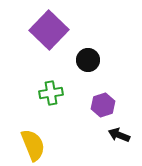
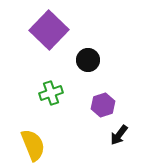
green cross: rotated 10 degrees counterclockwise
black arrow: rotated 75 degrees counterclockwise
